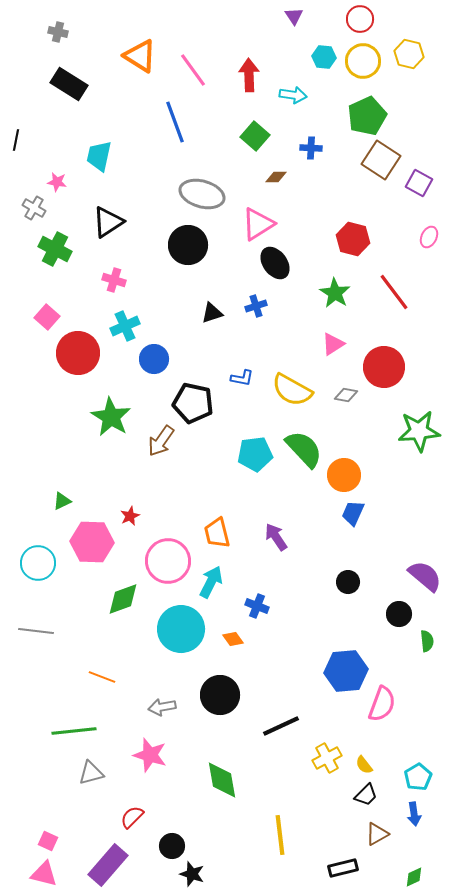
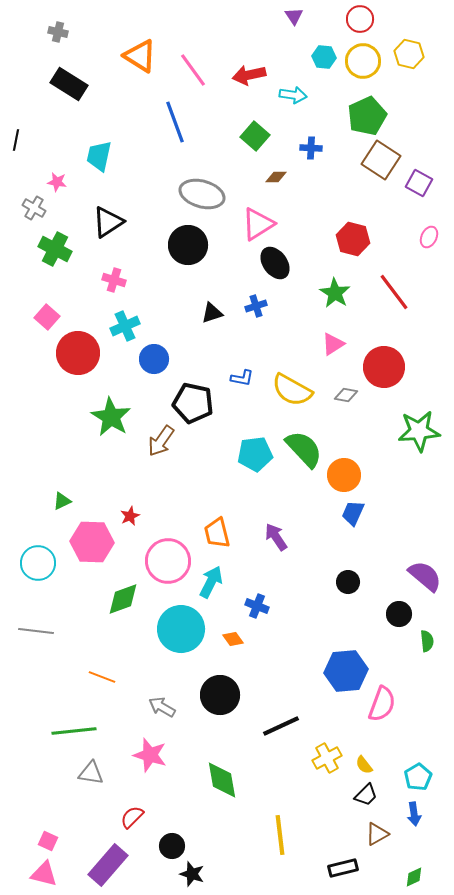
red arrow at (249, 75): rotated 100 degrees counterclockwise
gray arrow at (162, 707): rotated 40 degrees clockwise
gray triangle at (91, 773): rotated 24 degrees clockwise
